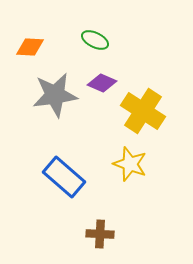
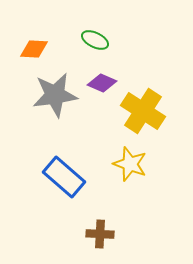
orange diamond: moved 4 px right, 2 px down
